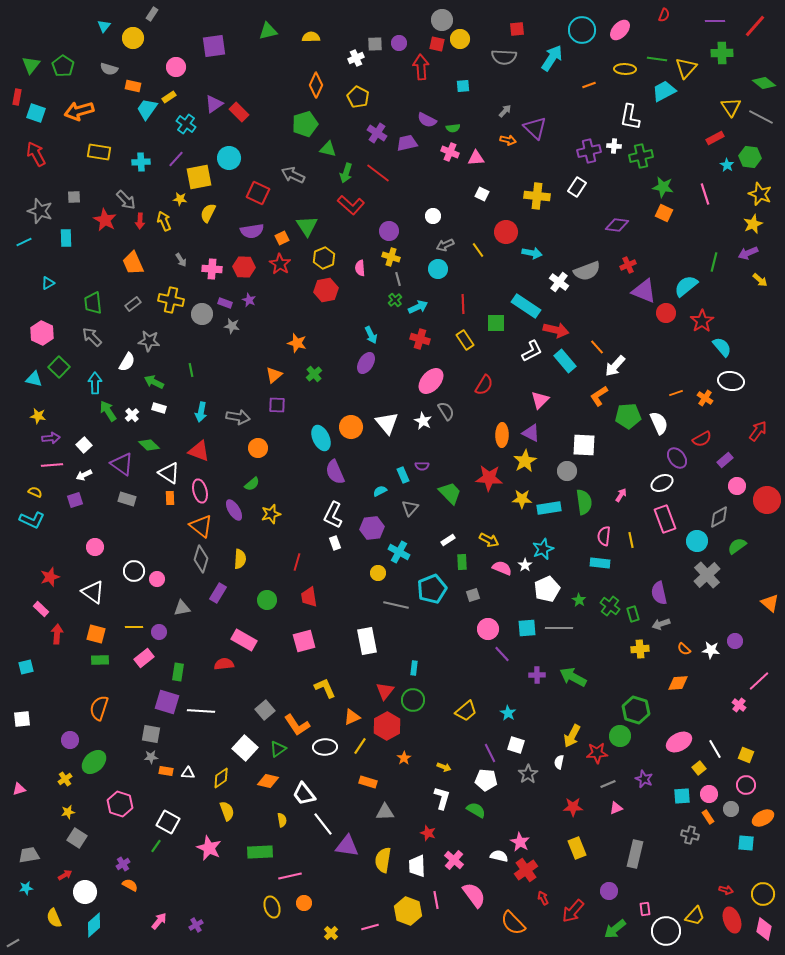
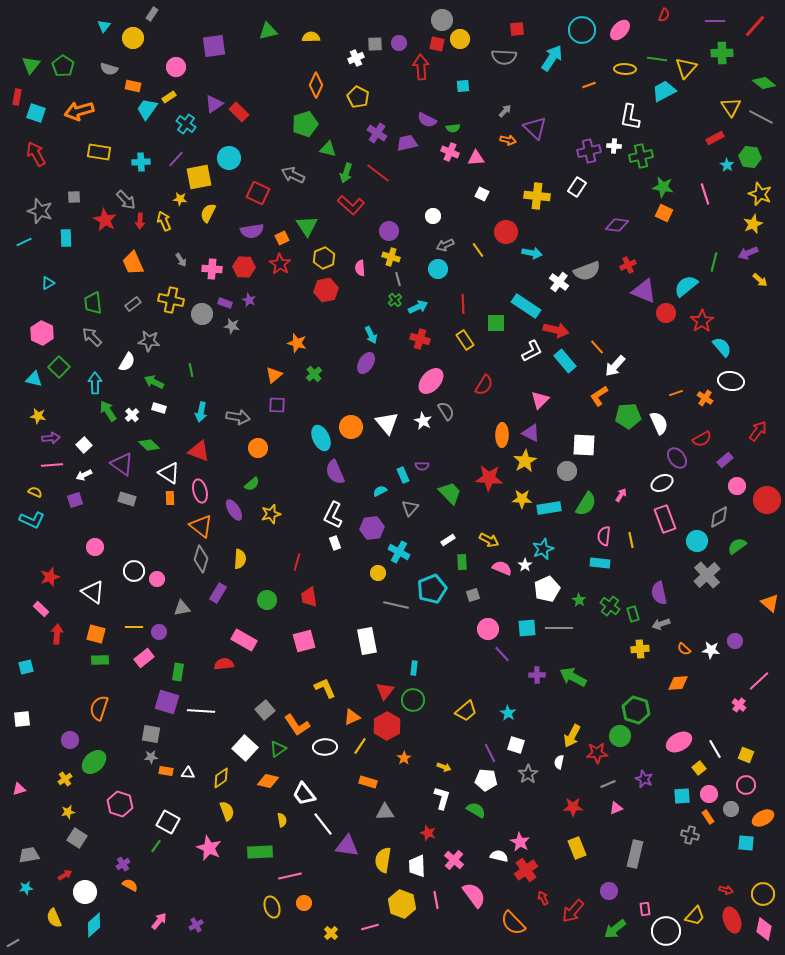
green semicircle at (584, 502): moved 2 px right, 2 px down; rotated 40 degrees clockwise
yellow hexagon at (408, 911): moved 6 px left, 7 px up
